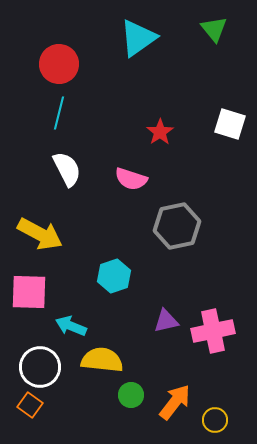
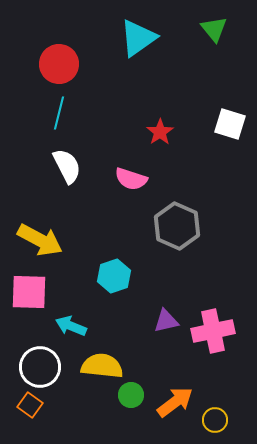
white semicircle: moved 3 px up
gray hexagon: rotated 24 degrees counterclockwise
yellow arrow: moved 6 px down
yellow semicircle: moved 6 px down
orange arrow: rotated 15 degrees clockwise
